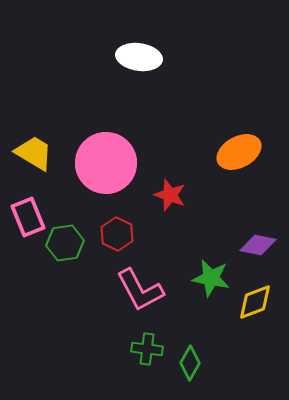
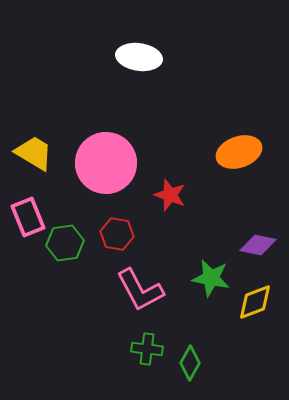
orange ellipse: rotated 9 degrees clockwise
red hexagon: rotated 16 degrees counterclockwise
